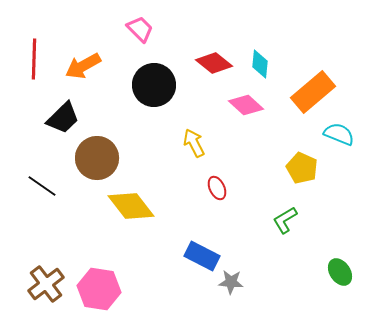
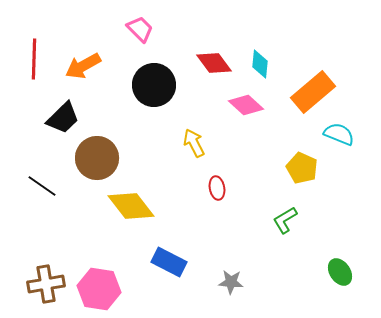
red diamond: rotated 15 degrees clockwise
red ellipse: rotated 15 degrees clockwise
blue rectangle: moved 33 px left, 6 px down
brown cross: rotated 27 degrees clockwise
